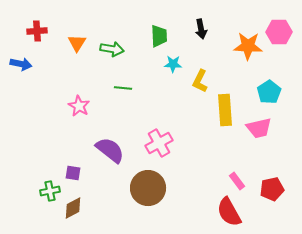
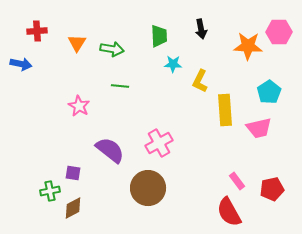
green line: moved 3 px left, 2 px up
